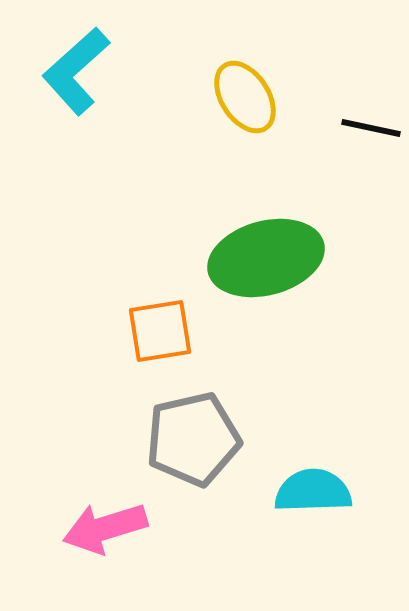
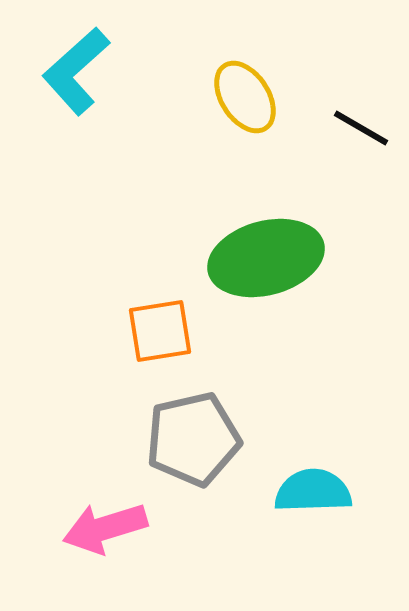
black line: moved 10 px left; rotated 18 degrees clockwise
